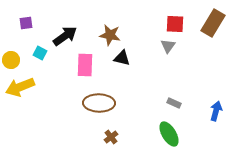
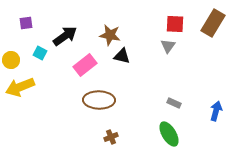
black triangle: moved 2 px up
pink rectangle: rotated 50 degrees clockwise
brown ellipse: moved 3 px up
brown cross: rotated 16 degrees clockwise
